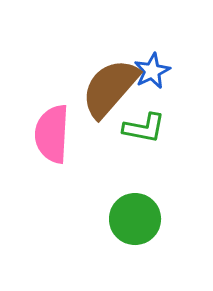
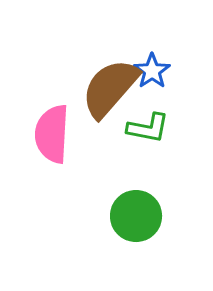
blue star: rotated 9 degrees counterclockwise
green L-shape: moved 4 px right
green circle: moved 1 px right, 3 px up
